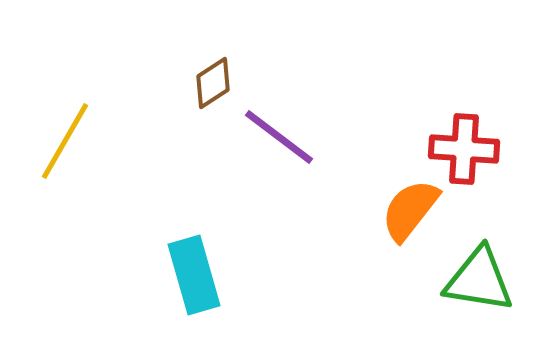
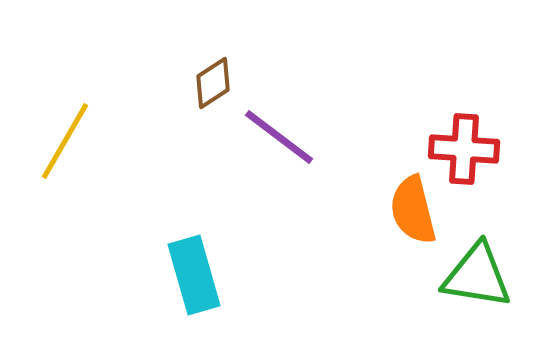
orange semicircle: moved 3 px right; rotated 52 degrees counterclockwise
green triangle: moved 2 px left, 4 px up
